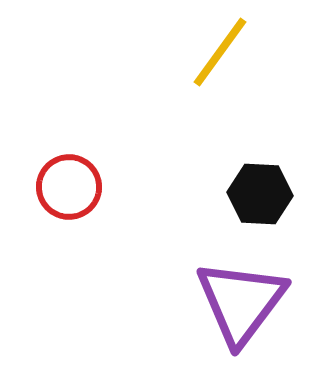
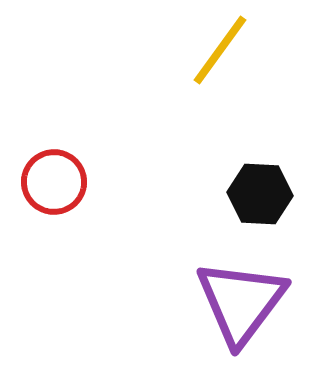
yellow line: moved 2 px up
red circle: moved 15 px left, 5 px up
